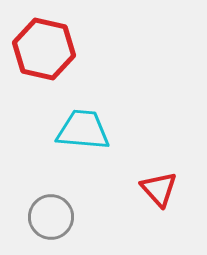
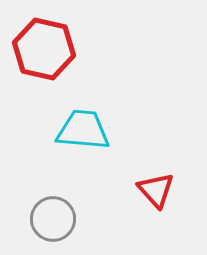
red triangle: moved 3 px left, 1 px down
gray circle: moved 2 px right, 2 px down
